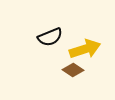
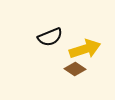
brown diamond: moved 2 px right, 1 px up
